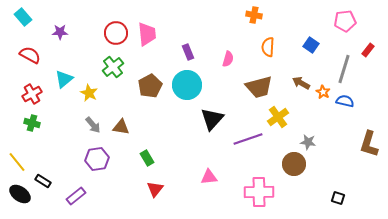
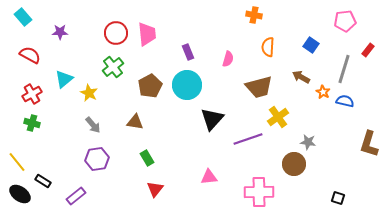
brown arrow at (301, 83): moved 6 px up
brown triangle at (121, 127): moved 14 px right, 5 px up
